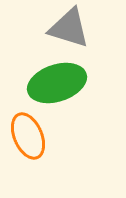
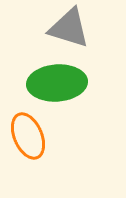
green ellipse: rotated 14 degrees clockwise
